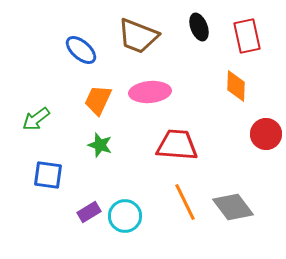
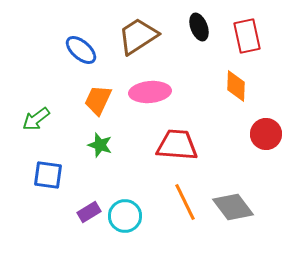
brown trapezoid: rotated 126 degrees clockwise
